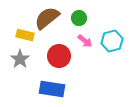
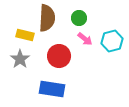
brown semicircle: rotated 132 degrees clockwise
pink arrow: moved 2 px up
